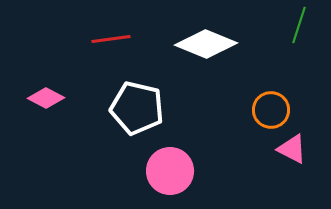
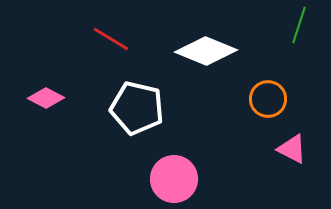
red line: rotated 39 degrees clockwise
white diamond: moved 7 px down
orange circle: moved 3 px left, 11 px up
pink circle: moved 4 px right, 8 px down
